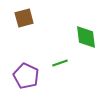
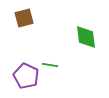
green line: moved 10 px left, 2 px down; rotated 28 degrees clockwise
